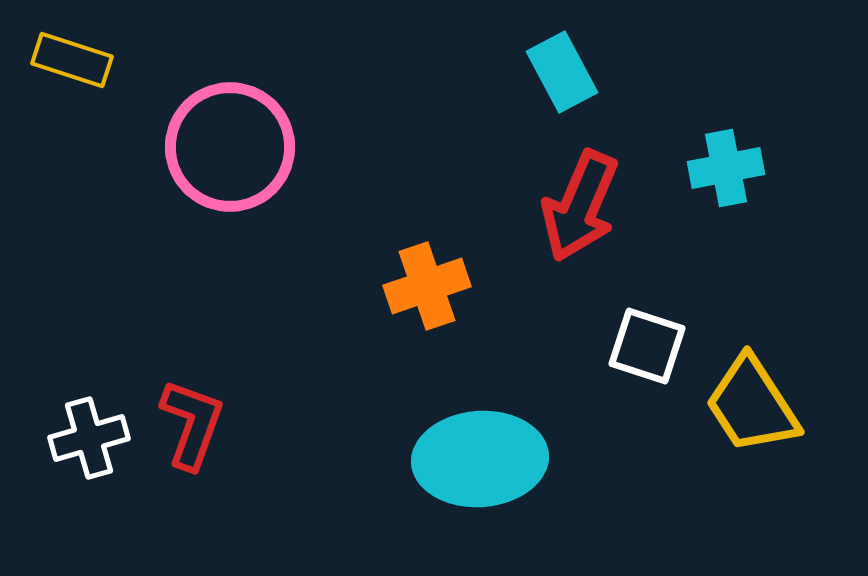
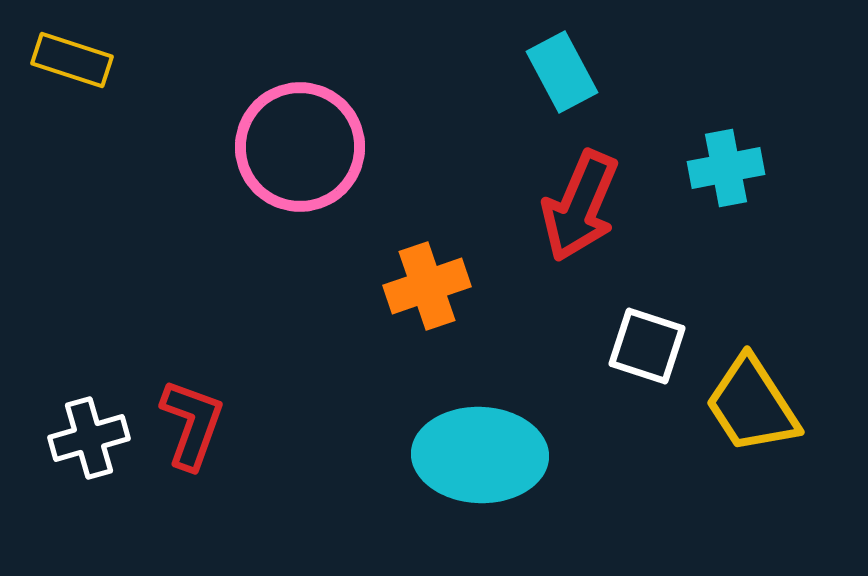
pink circle: moved 70 px right
cyan ellipse: moved 4 px up; rotated 6 degrees clockwise
